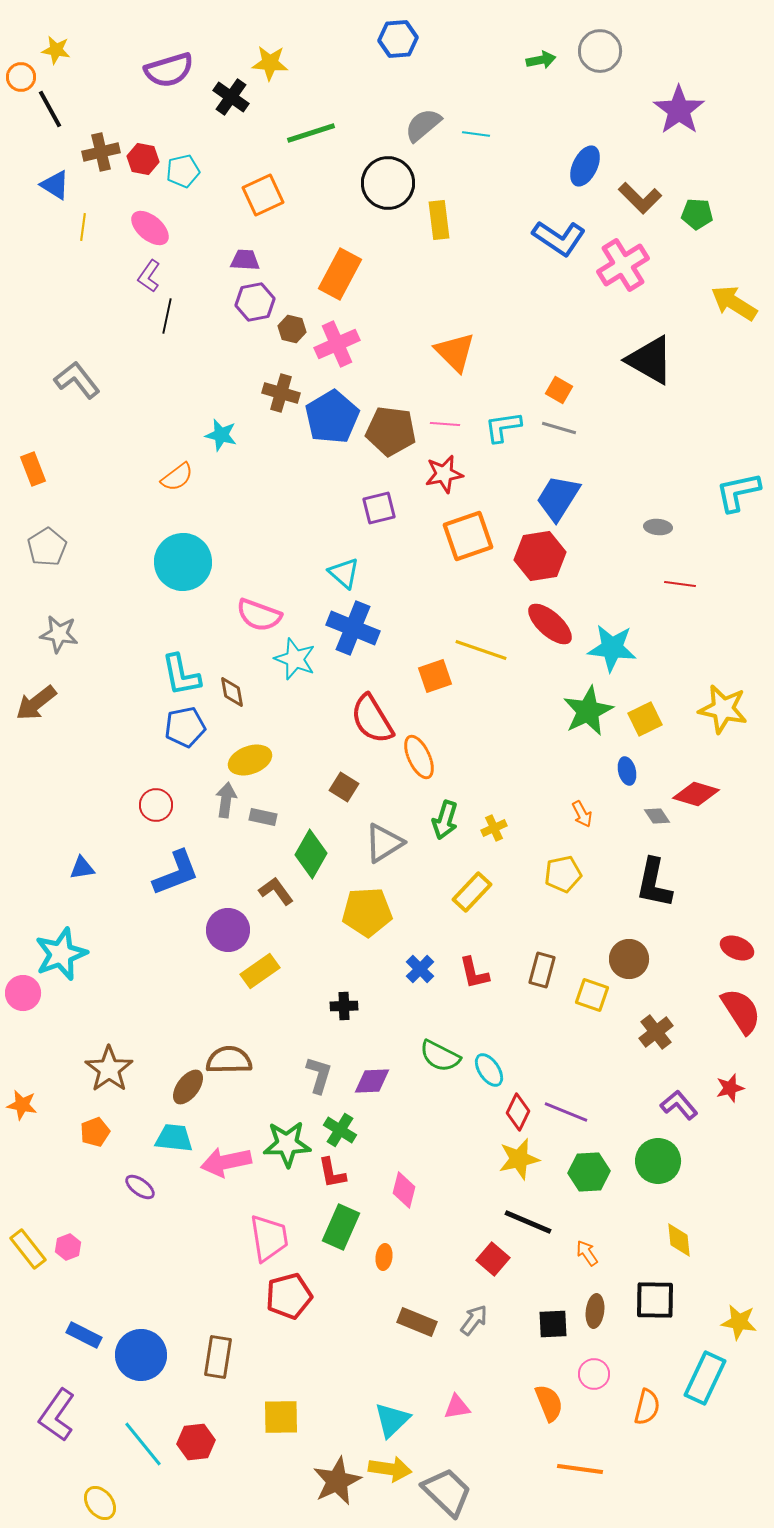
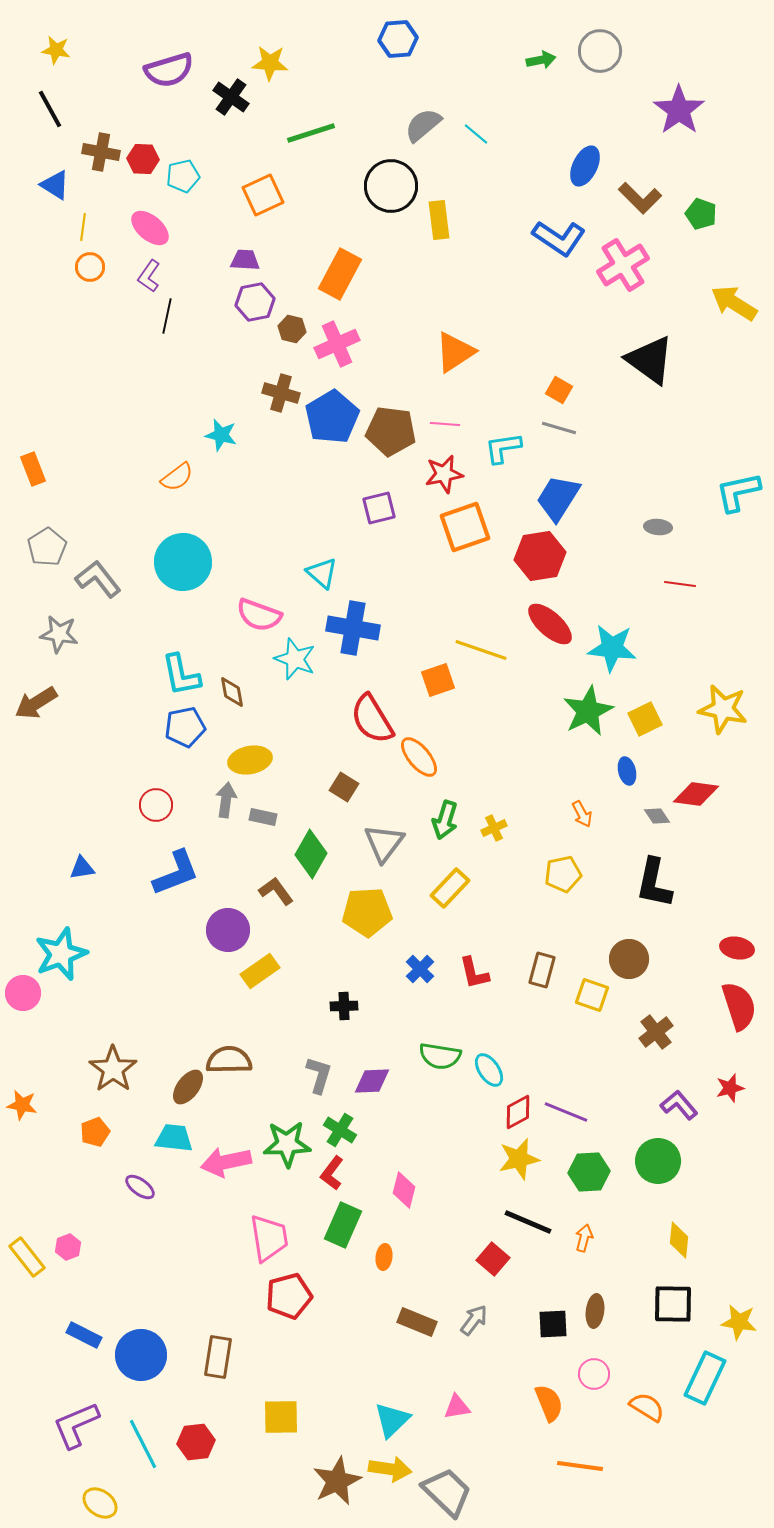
orange circle at (21, 77): moved 69 px right, 190 px down
cyan line at (476, 134): rotated 32 degrees clockwise
brown cross at (101, 152): rotated 24 degrees clockwise
red hexagon at (143, 159): rotated 8 degrees counterclockwise
cyan pentagon at (183, 171): moved 5 px down
black circle at (388, 183): moved 3 px right, 3 px down
green pentagon at (697, 214): moved 4 px right; rotated 16 degrees clockwise
orange triangle at (455, 352): rotated 42 degrees clockwise
black triangle at (650, 360): rotated 6 degrees clockwise
gray L-shape at (77, 380): moved 21 px right, 199 px down
cyan L-shape at (503, 427): moved 21 px down
orange square at (468, 536): moved 3 px left, 9 px up
cyan triangle at (344, 573): moved 22 px left
blue cross at (353, 628): rotated 12 degrees counterclockwise
orange square at (435, 676): moved 3 px right, 4 px down
brown arrow at (36, 703): rotated 6 degrees clockwise
orange ellipse at (419, 757): rotated 15 degrees counterclockwise
yellow ellipse at (250, 760): rotated 9 degrees clockwise
red diamond at (696, 794): rotated 9 degrees counterclockwise
gray triangle at (384, 843): rotated 21 degrees counterclockwise
yellow rectangle at (472, 892): moved 22 px left, 4 px up
red ellipse at (737, 948): rotated 12 degrees counterclockwise
red semicircle at (741, 1011): moved 2 px left, 5 px up; rotated 15 degrees clockwise
green semicircle at (440, 1056): rotated 18 degrees counterclockwise
brown star at (109, 1069): moved 4 px right
red diamond at (518, 1112): rotated 36 degrees clockwise
red L-shape at (332, 1173): rotated 48 degrees clockwise
green rectangle at (341, 1227): moved 2 px right, 2 px up
yellow diamond at (679, 1240): rotated 12 degrees clockwise
yellow rectangle at (28, 1249): moved 1 px left, 8 px down
orange arrow at (587, 1253): moved 3 px left, 15 px up; rotated 48 degrees clockwise
black square at (655, 1300): moved 18 px right, 4 px down
orange semicircle at (647, 1407): rotated 72 degrees counterclockwise
purple L-shape at (57, 1415): moved 19 px right, 10 px down; rotated 32 degrees clockwise
cyan line at (143, 1444): rotated 12 degrees clockwise
orange line at (580, 1469): moved 3 px up
yellow ellipse at (100, 1503): rotated 16 degrees counterclockwise
